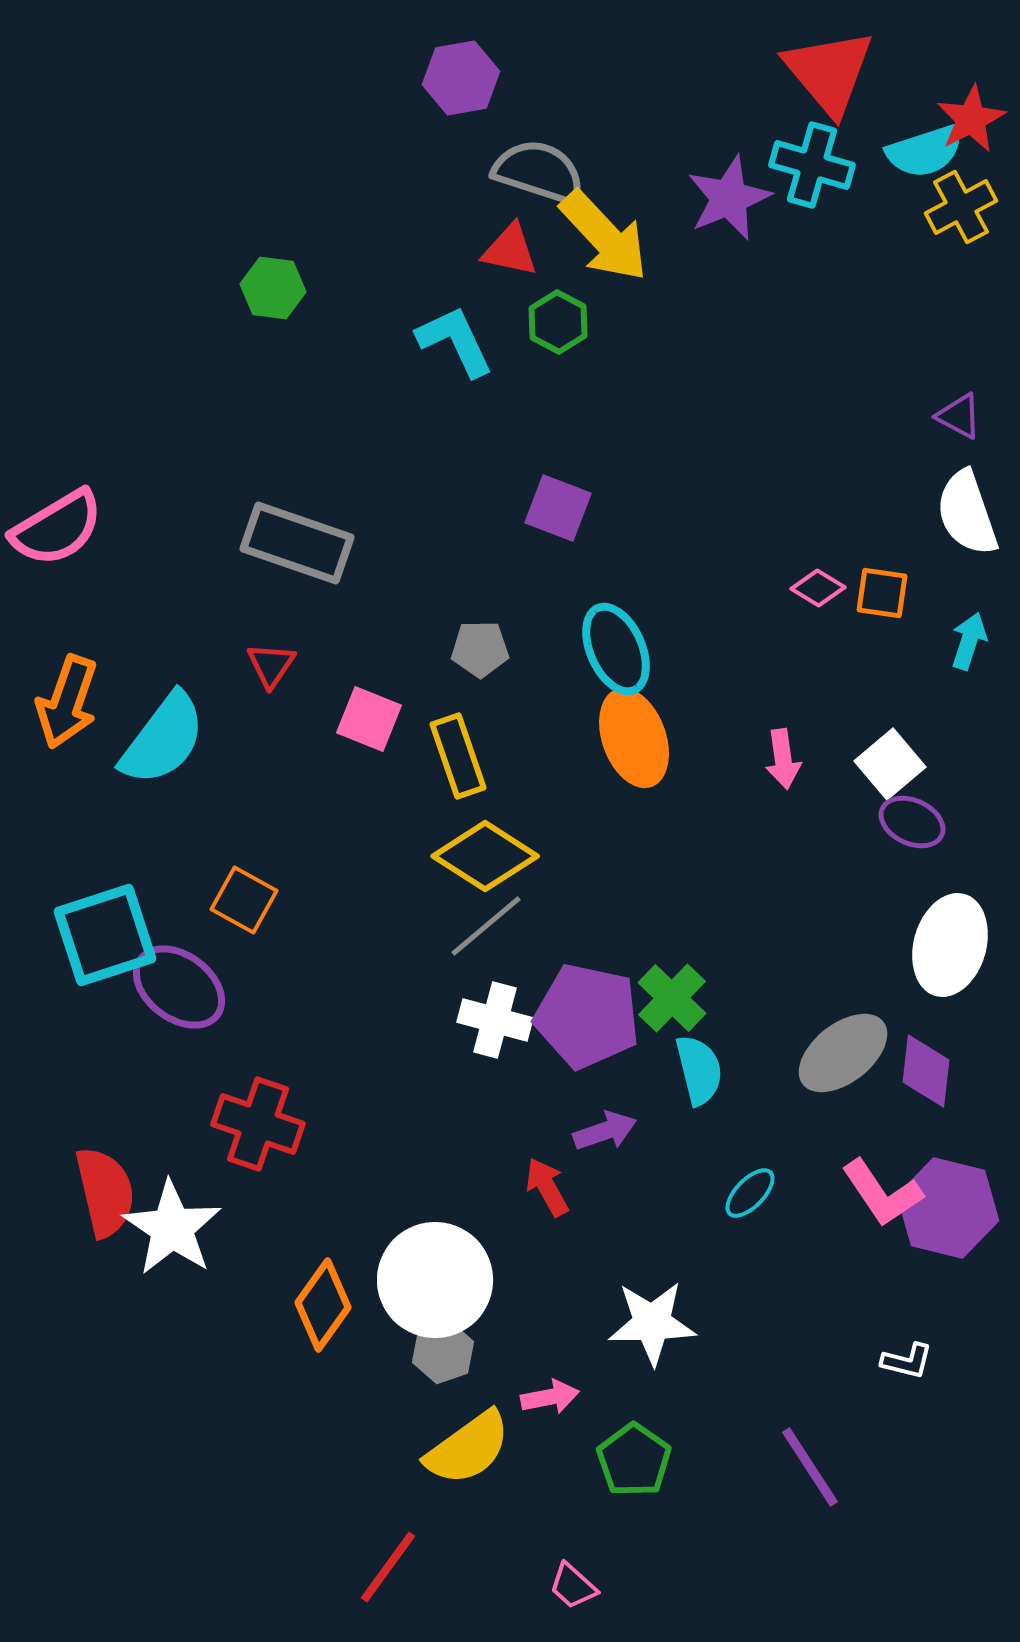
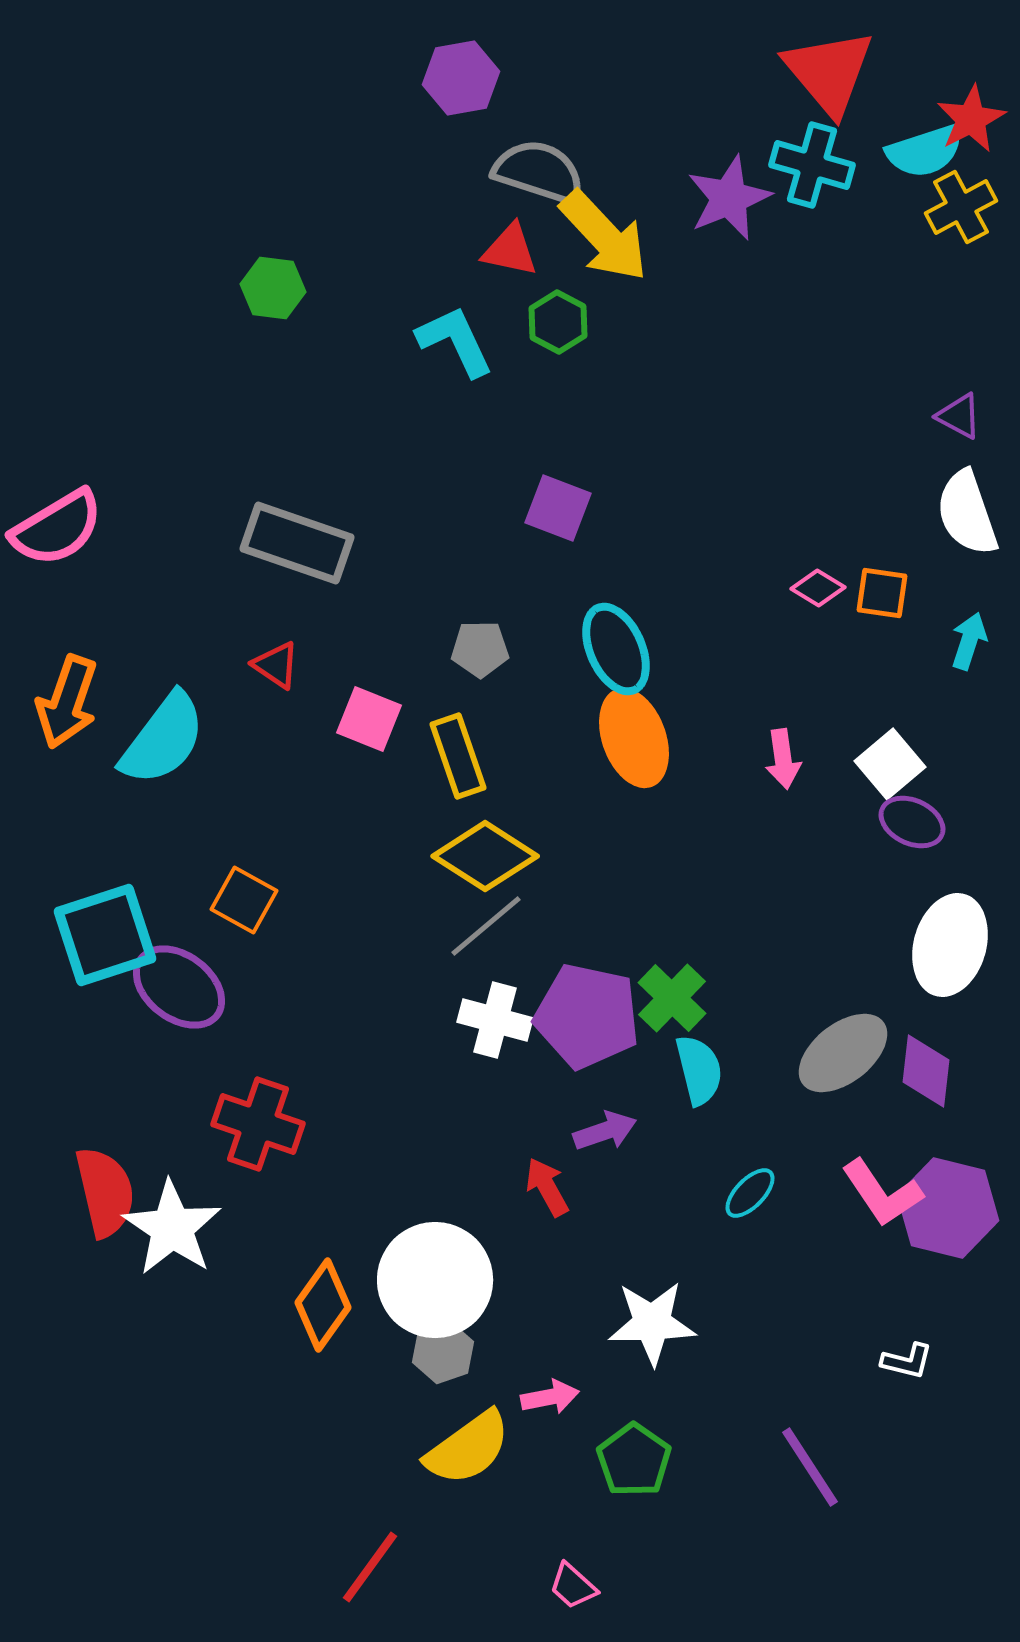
red triangle at (271, 665): moved 5 px right; rotated 30 degrees counterclockwise
red line at (388, 1567): moved 18 px left
